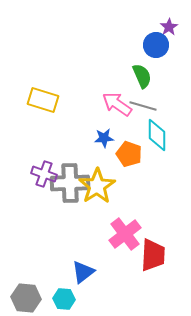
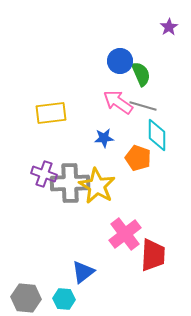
blue circle: moved 36 px left, 16 px down
green semicircle: moved 1 px left, 2 px up
yellow rectangle: moved 8 px right, 13 px down; rotated 24 degrees counterclockwise
pink arrow: moved 1 px right, 2 px up
orange pentagon: moved 9 px right, 4 px down
yellow star: rotated 9 degrees counterclockwise
